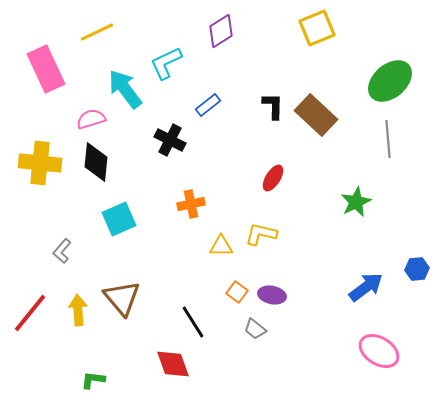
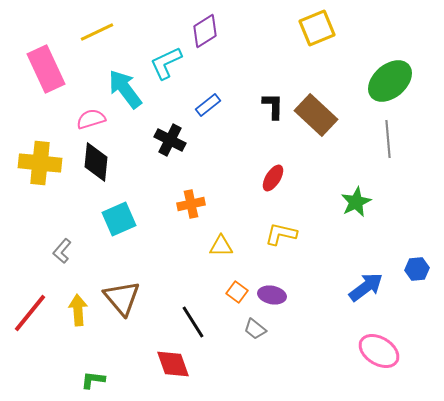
purple diamond: moved 16 px left
yellow L-shape: moved 20 px right
